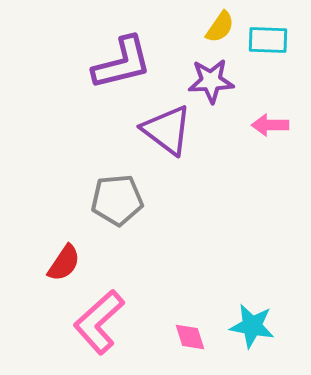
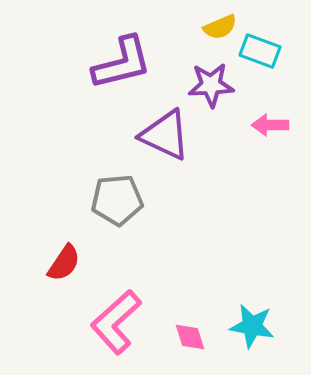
yellow semicircle: rotated 32 degrees clockwise
cyan rectangle: moved 8 px left, 11 px down; rotated 18 degrees clockwise
purple star: moved 4 px down
purple triangle: moved 2 px left, 5 px down; rotated 12 degrees counterclockwise
pink L-shape: moved 17 px right
